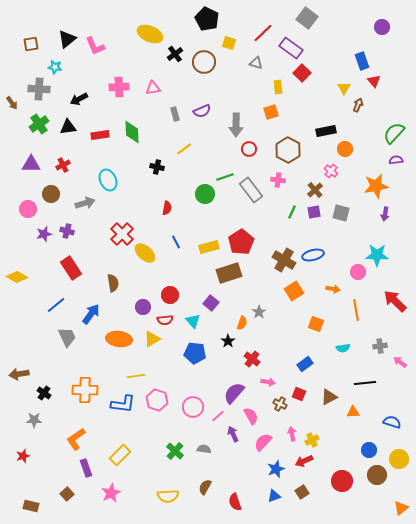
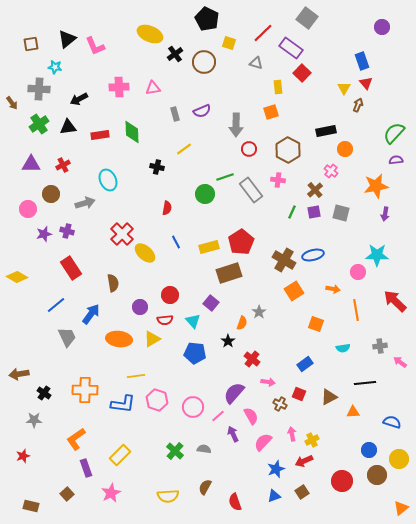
red triangle at (374, 81): moved 8 px left, 2 px down
purple circle at (143, 307): moved 3 px left
